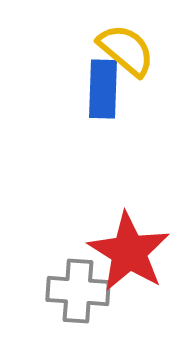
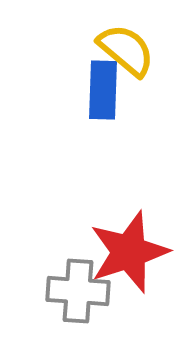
blue rectangle: moved 1 px down
red star: rotated 22 degrees clockwise
